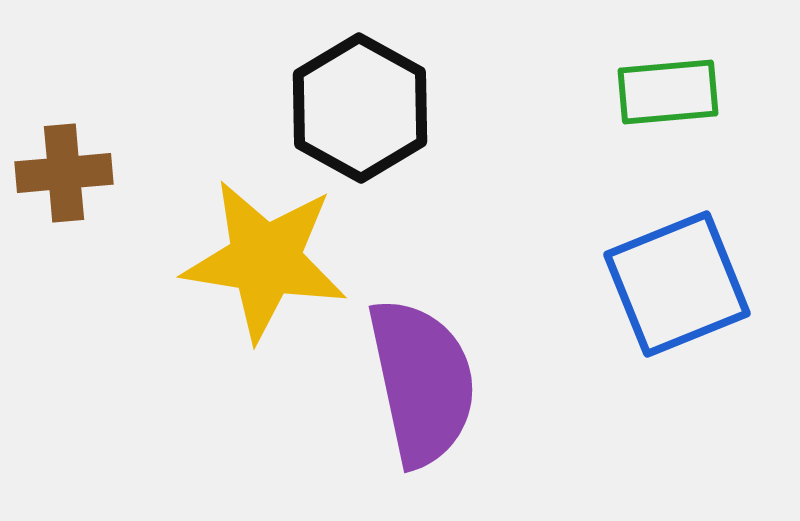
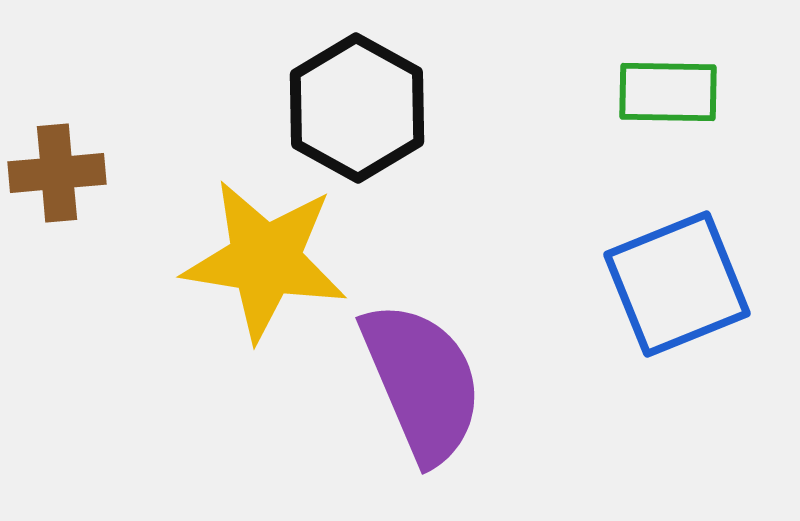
green rectangle: rotated 6 degrees clockwise
black hexagon: moved 3 px left
brown cross: moved 7 px left
purple semicircle: rotated 11 degrees counterclockwise
